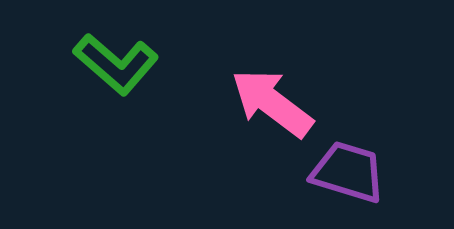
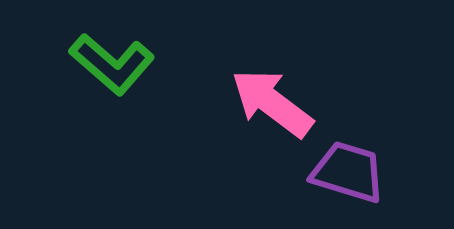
green L-shape: moved 4 px left
